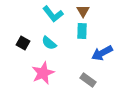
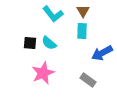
black square: moved 7 px right; rotated 24 degrees counterclockwise
